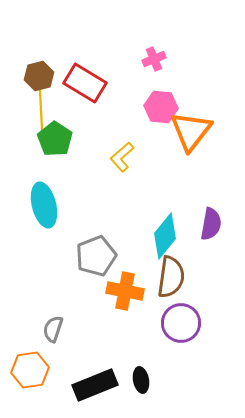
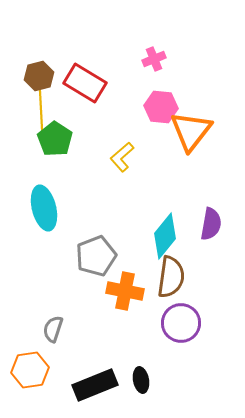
cyan ellipse: moved 3 px down
